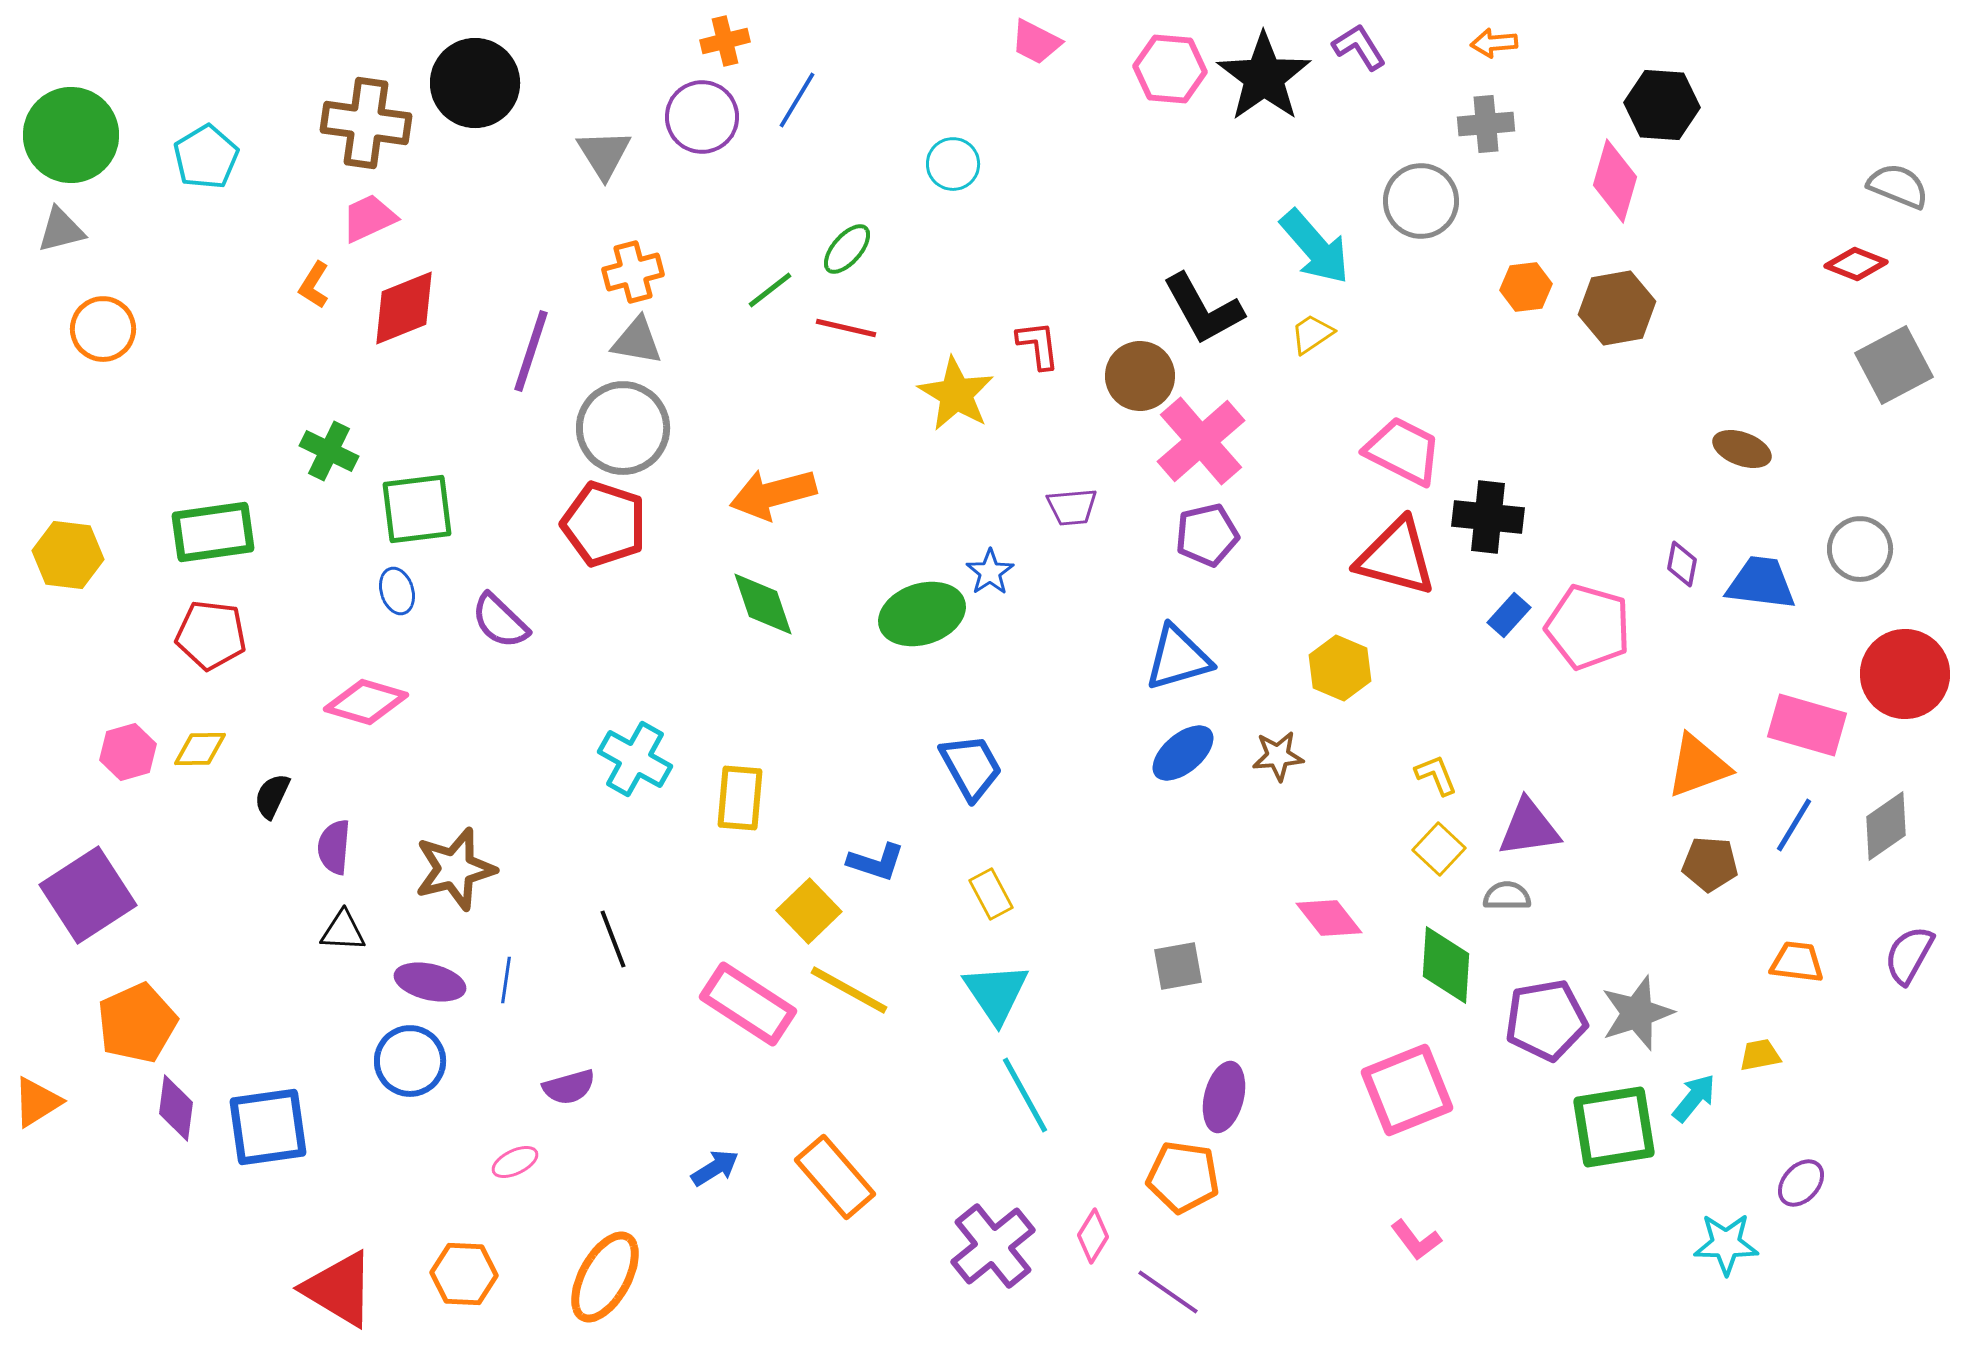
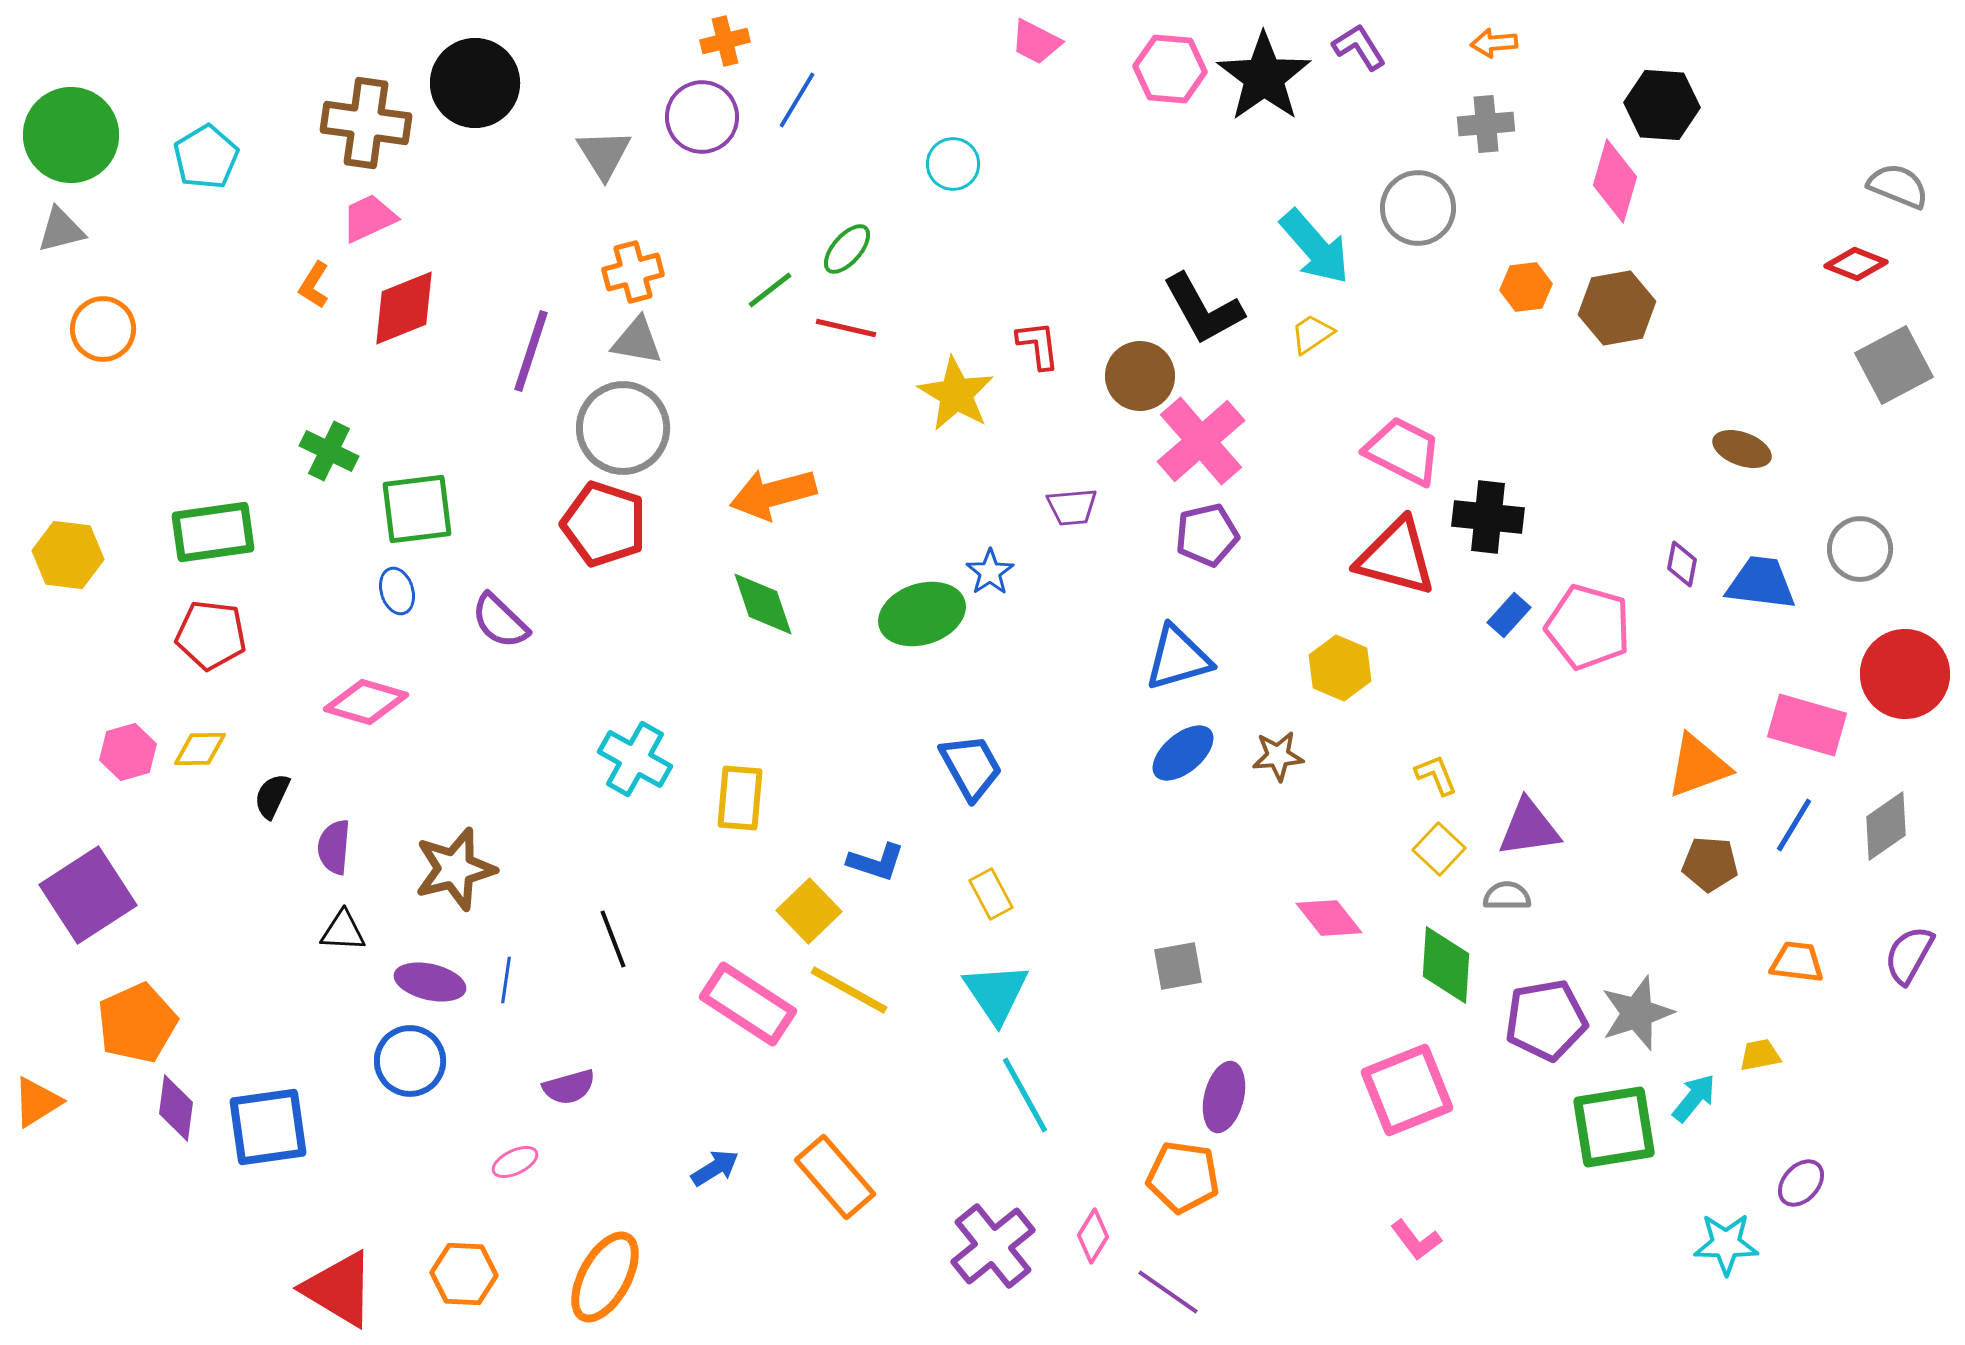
gray circle at (1421, 201): moved 3 px left, 7 px down
